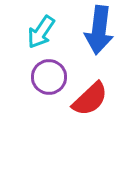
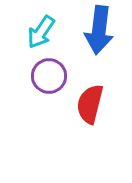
purple circle: moved 1 px up
red semicircle: moved 5 px down; rotated 147 degrees clockwise
